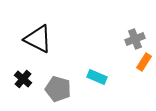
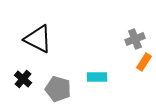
cyan rectangle: rotated 24 degrees counterclockwise
